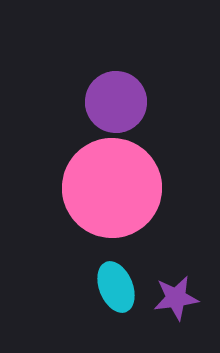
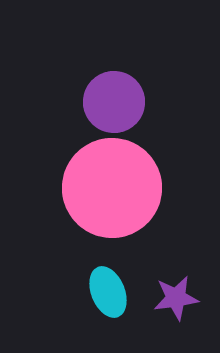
purple circle: moved 2 px left
cyan ellipse: moved 8 px left, 5 px down
